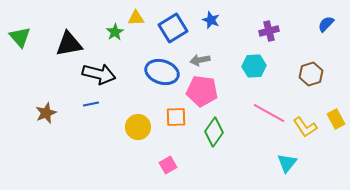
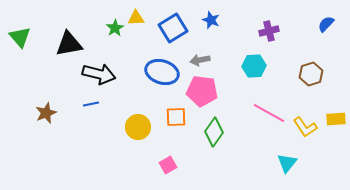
green star: moved 4 px up
yellow rectangle: rotated 66 degrees counterclockwise
